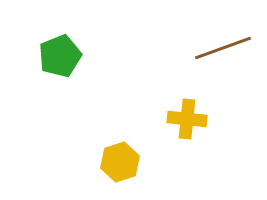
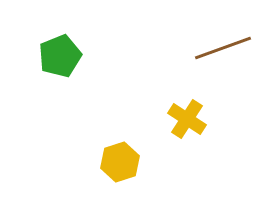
yellow cross: rotated 27 degrees clockwise
